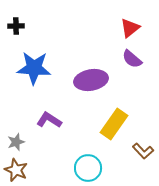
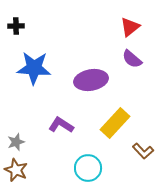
red triangle: moved 1 px up
purple L-shape: moved 12 px right, 5 px down
yellow rectangle: moved 1 px right, 1 px up; rotated 8 degrees clockwise
